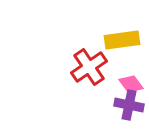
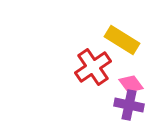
yellow rectangle: rotated 40 degrees clockwise
red cross: moved 4 px right
